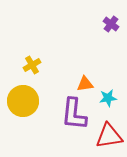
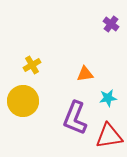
orange triangle: moved 10 px up
purple L-shape: moved 1 px right, 4 px down; rotated 16 degrees clockwise
